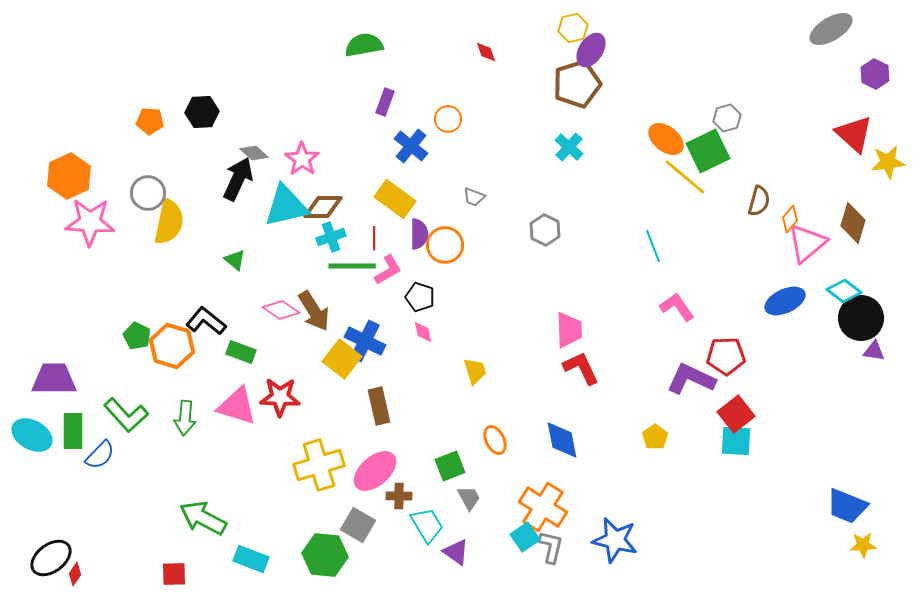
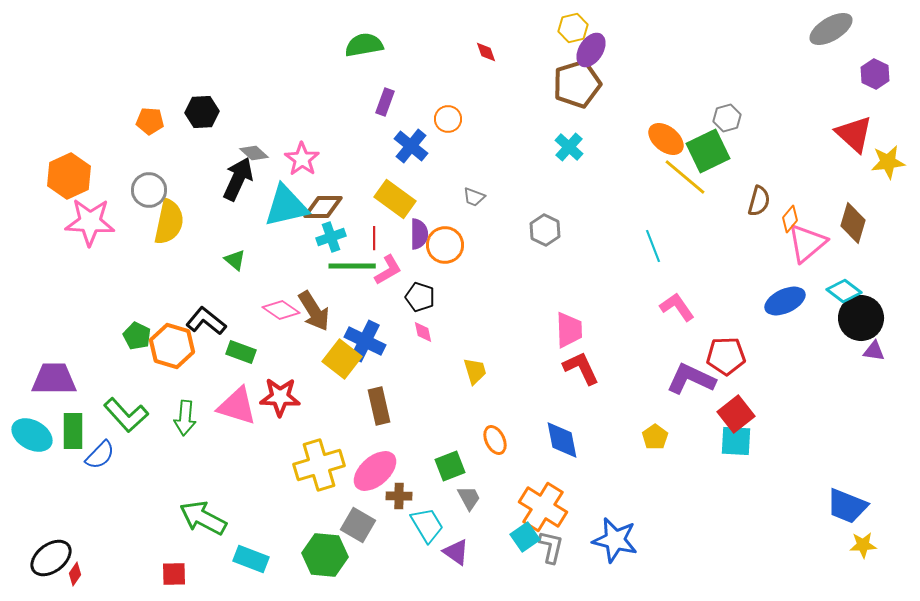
gray circle at (148, 193): moved 1 px right, 3 px up
